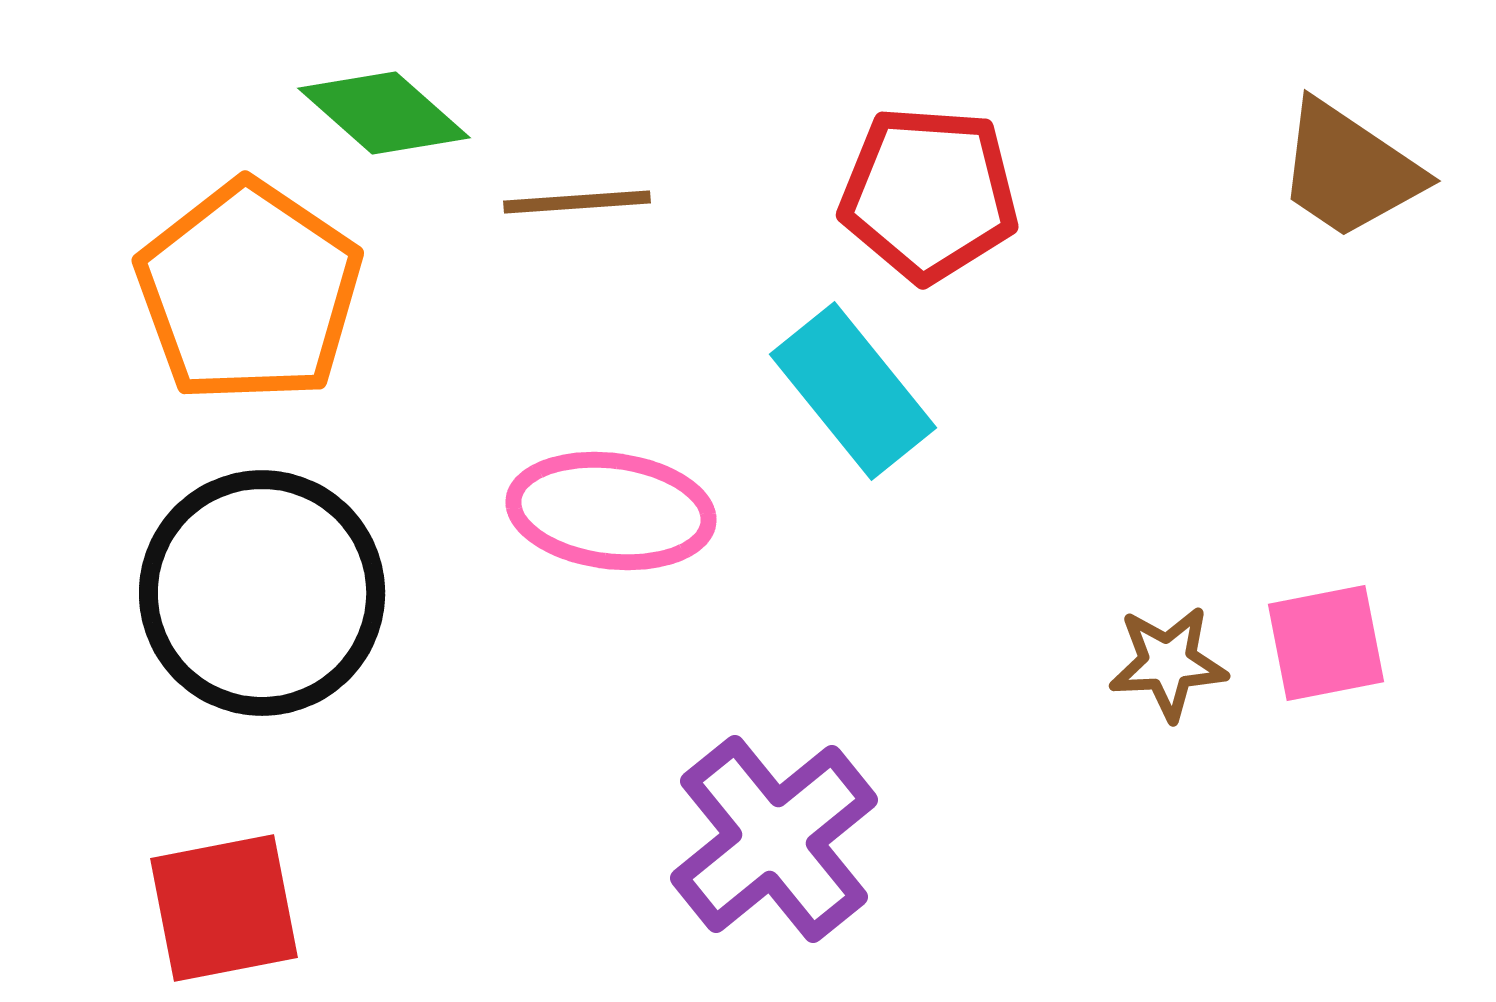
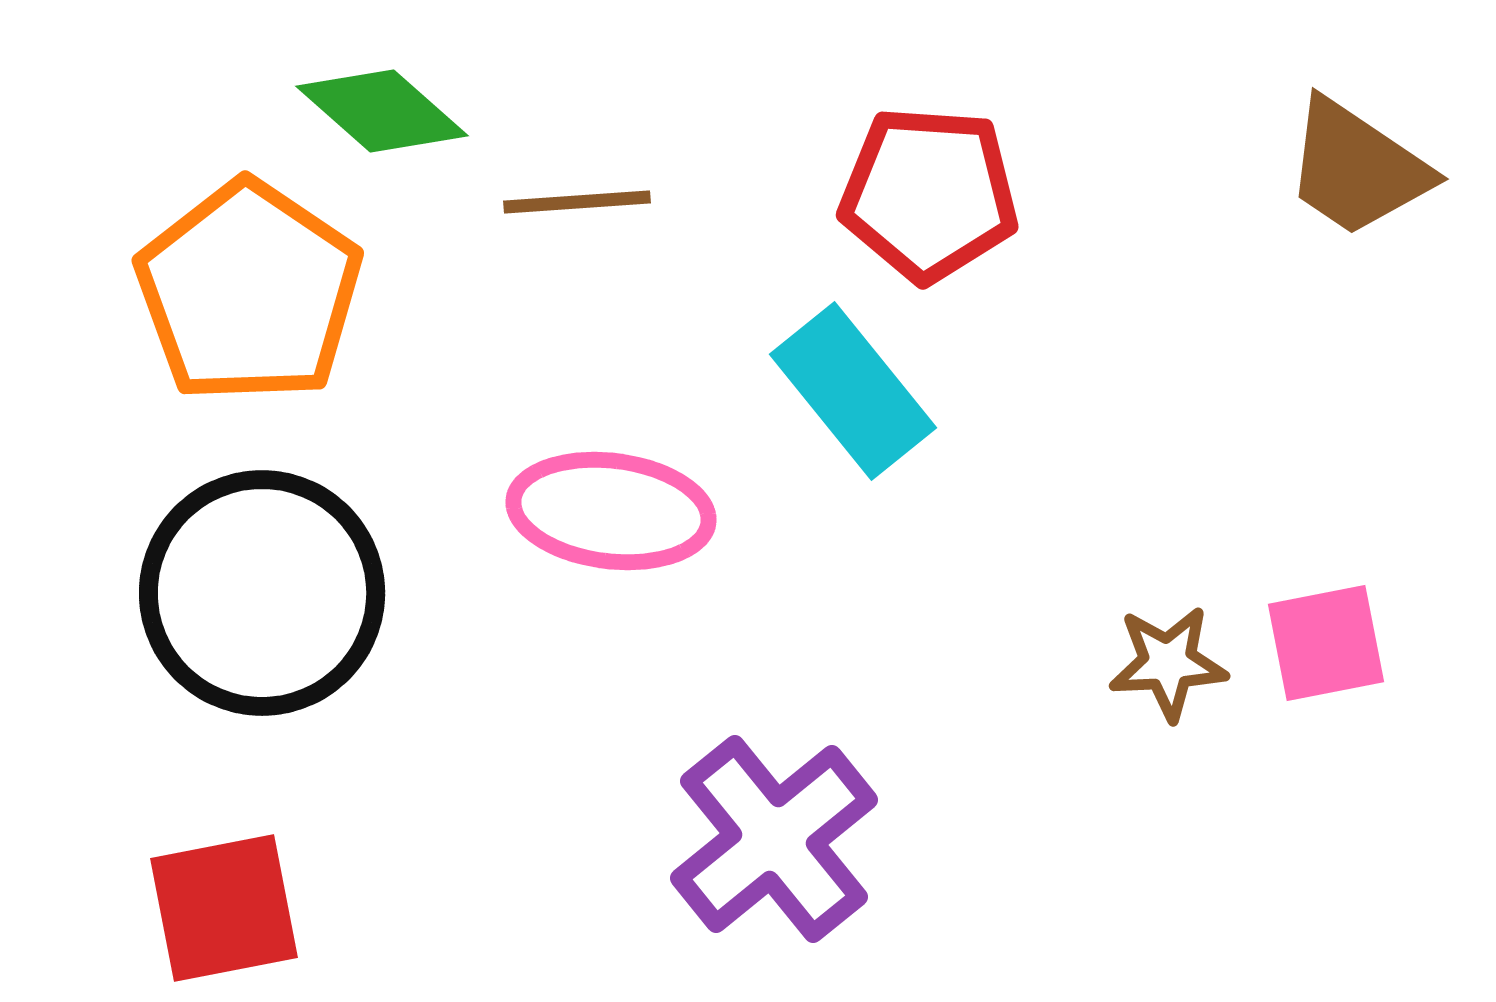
green diamond: moved 2 px left, 2 px up
brown trapezoid: moved 8 px right, 2 px up
